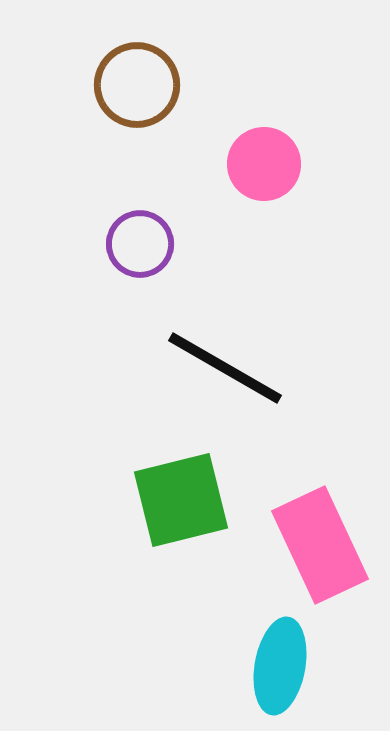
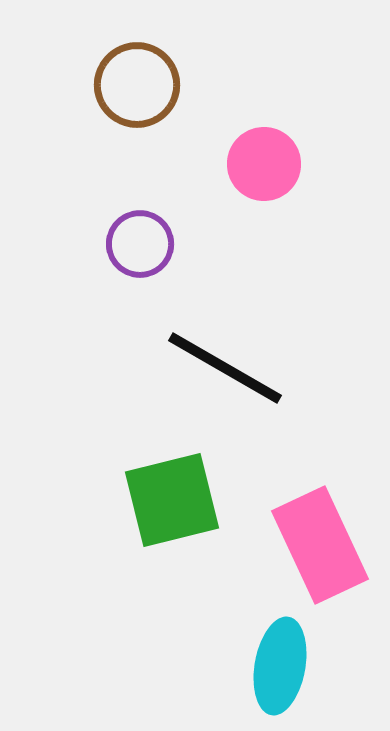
green square: moved 9 px left
